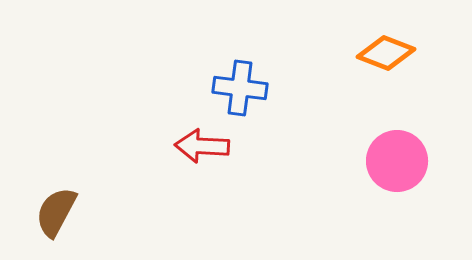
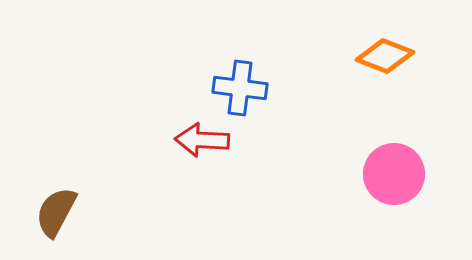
orange diamond: moved 1 px left, 3 px down
red arrow: moved 6 px up
pink circle: moved 3 px left, 13 px down
